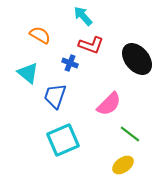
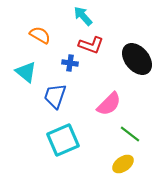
blue cross: rotated 14 degrees counterclockwise
cyan triangle: moved 2 px left, 1 px up
yellow ellipse: moved 1 px up
